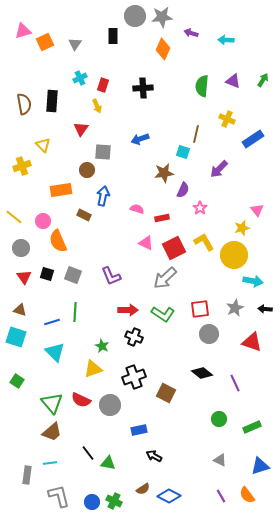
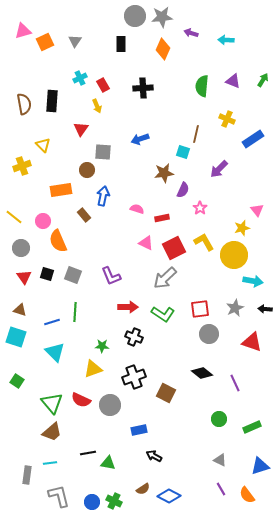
black rectangle at (113, 36): moved 8 px right, 8 px down
gray triangle at (75, 44): moved 3 px up
red rectangle at (103, 85): rotated 48 degrees counterclockwise
brown rectangle at (84, 215): rotated 24 degrees clockwise
red arrow at (128, 310): moved 3 px up
green star at (102, 346): rotated 24 degrees counterclockwise
black line at (88, 453): rotated 63 degrees counterclockwise
purple line at (221, 496): moved 7 px up
